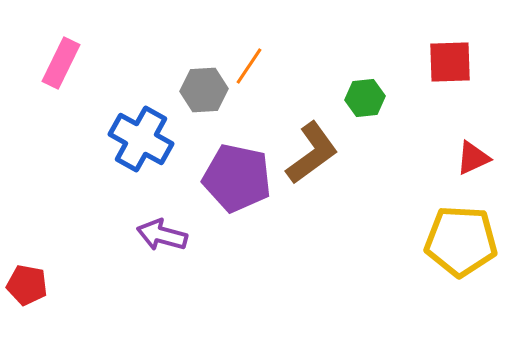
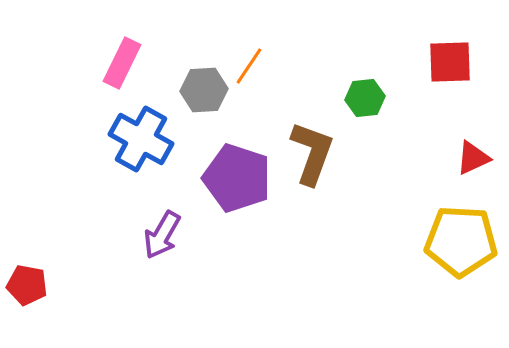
pink rectangle: moved 61 px right
brown L-shape: rotated 34 degrees counterclockwise
purple pentagon: rotated 6 degrees clockwise
purple arrow: rotated 75 degrees counterclockwise
